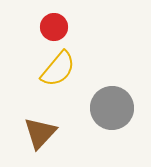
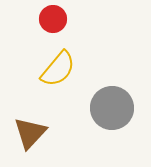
red circle: moved 1 px left, 8 px up
brown triangle: moved 10 px left
